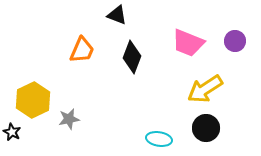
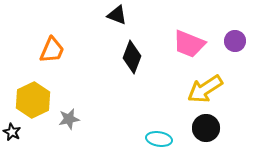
pink trapezoid: moved 1 px right, 1 px down
orange trapezoid: moved 30 px left
